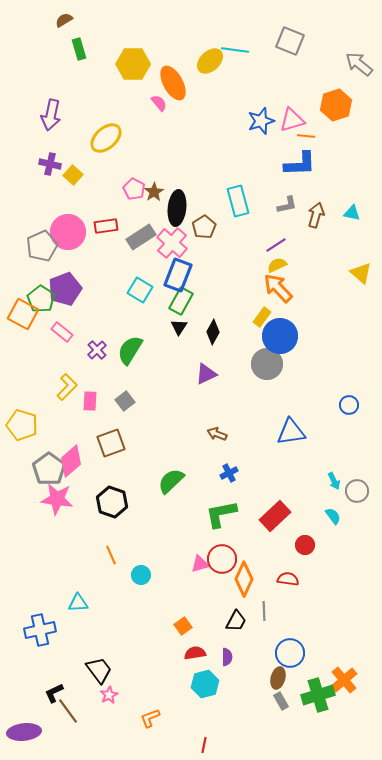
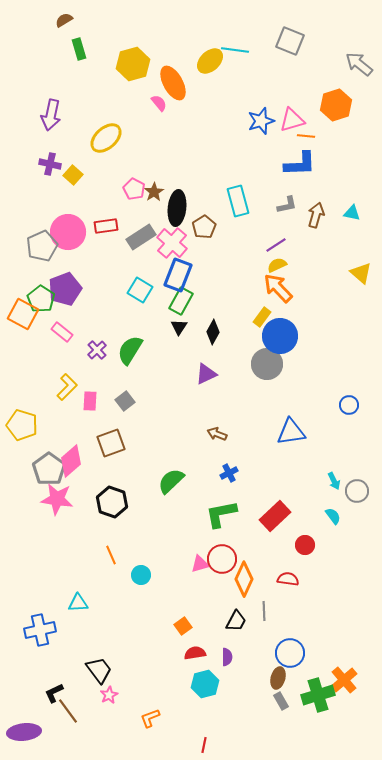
yellow hexagon at (133, 64): rotated 16 degrees counterclockwise
